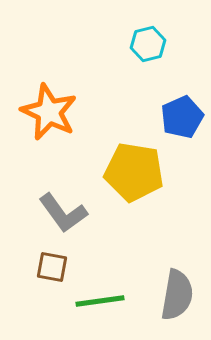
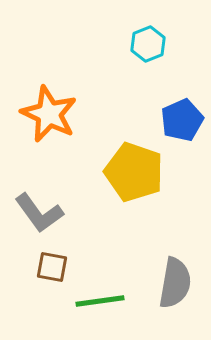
cyan hexagon: rotated 8 degrees counterclockwise
orange star: moved 2 px down
blue pentagon: moved 3 px down
yellow pentagon: rotated 10 degrees clockwise
gray L-shape: moved 24 px left
gray semicircle: moved 2 px left, 12 px up
